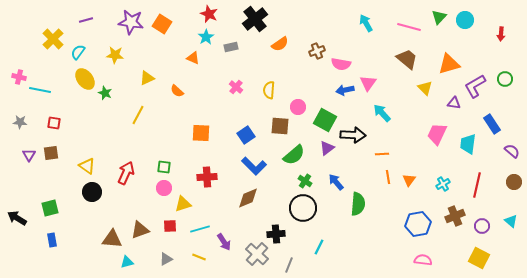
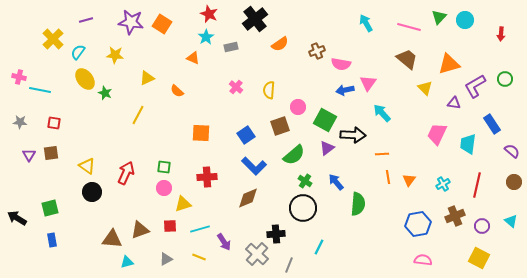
brown square at (280, 126): rotated 24 degrees counterclockwise
